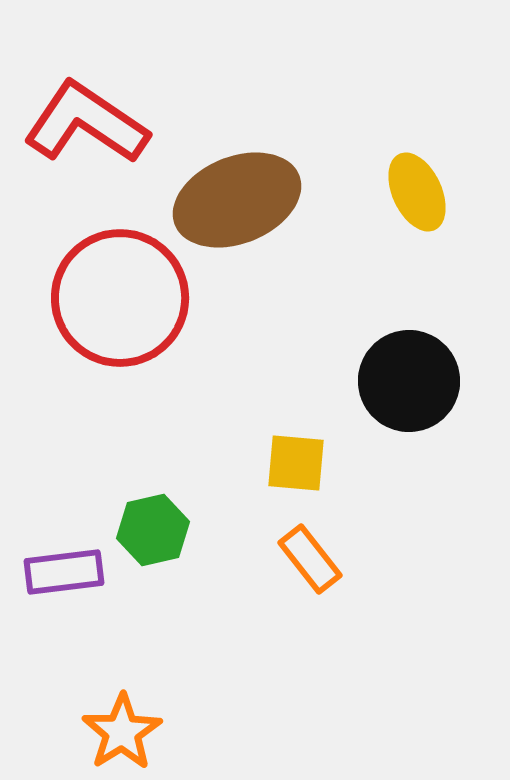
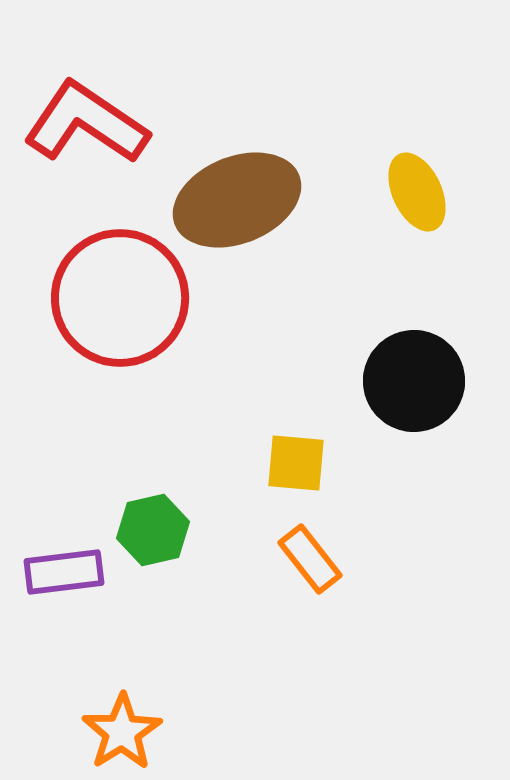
black circle: moved 5 px right
